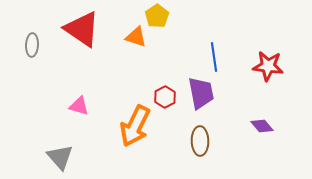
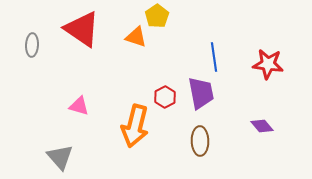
red star: moved 2 px up
orange arrow: rotated 12 degrees counterclockwise
